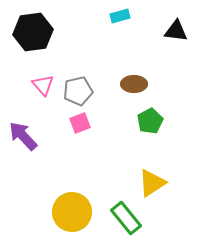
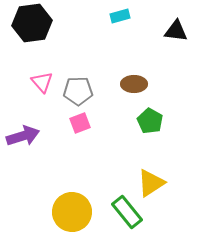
black hexagon: moved 1 px left, 9 px up
pink triangle: moved 1 px left, 3 px up
gray pentagon: rotated 12 degrees clockwise
green pentagon: rotated 15 degrees counterclockwise
purple arrow: rotated 116 degrees clockwise
yellow triangle: moved 1 px left
green rectangle: moved 1 px right, 6 px up
